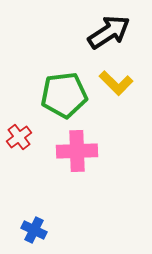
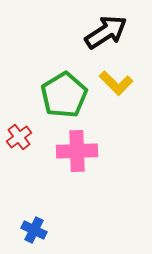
black arrow: moved 3 px left
green pentagon: rotated 24 degrees counterclockwise
